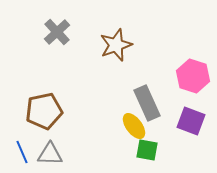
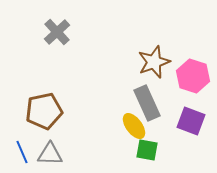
brown star: moved 38 px right, 17 px down
